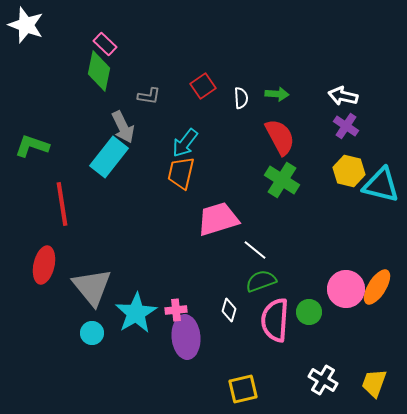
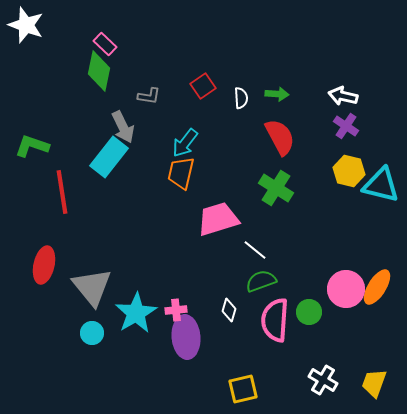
green cross: moved 6 px left, 8 px down
red line: moved 12 px up
